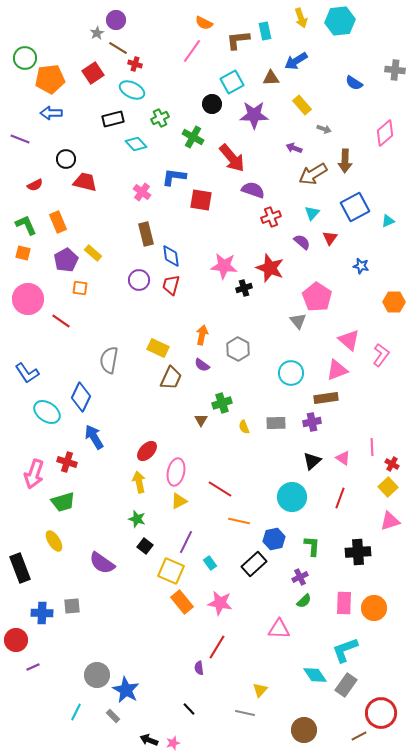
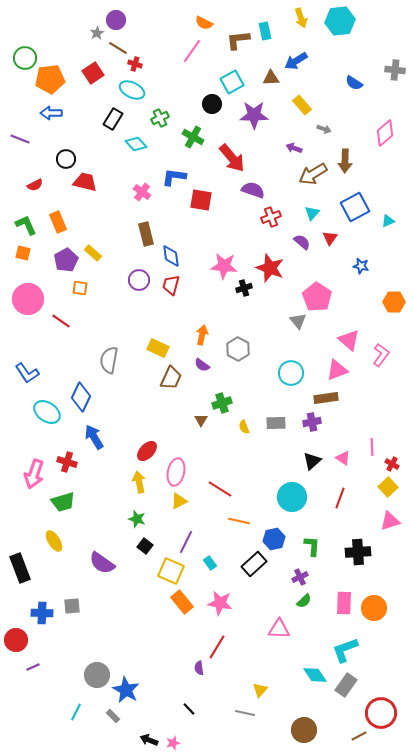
black rectangle at (113, 119): rotated 45 degrees counterclockwise
